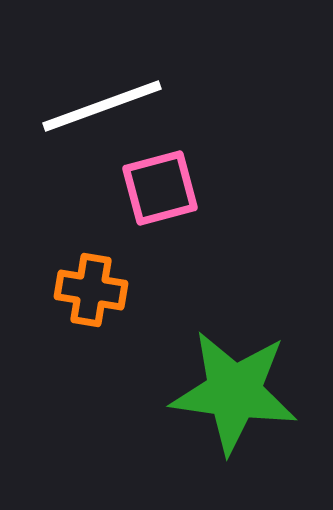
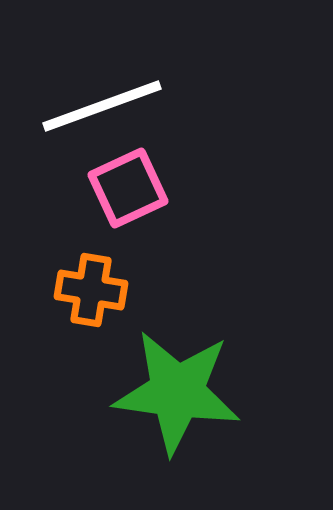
pink square: moved 32 px left; rotated 10 degrees counterclockwise
green star: moved 57 px left
